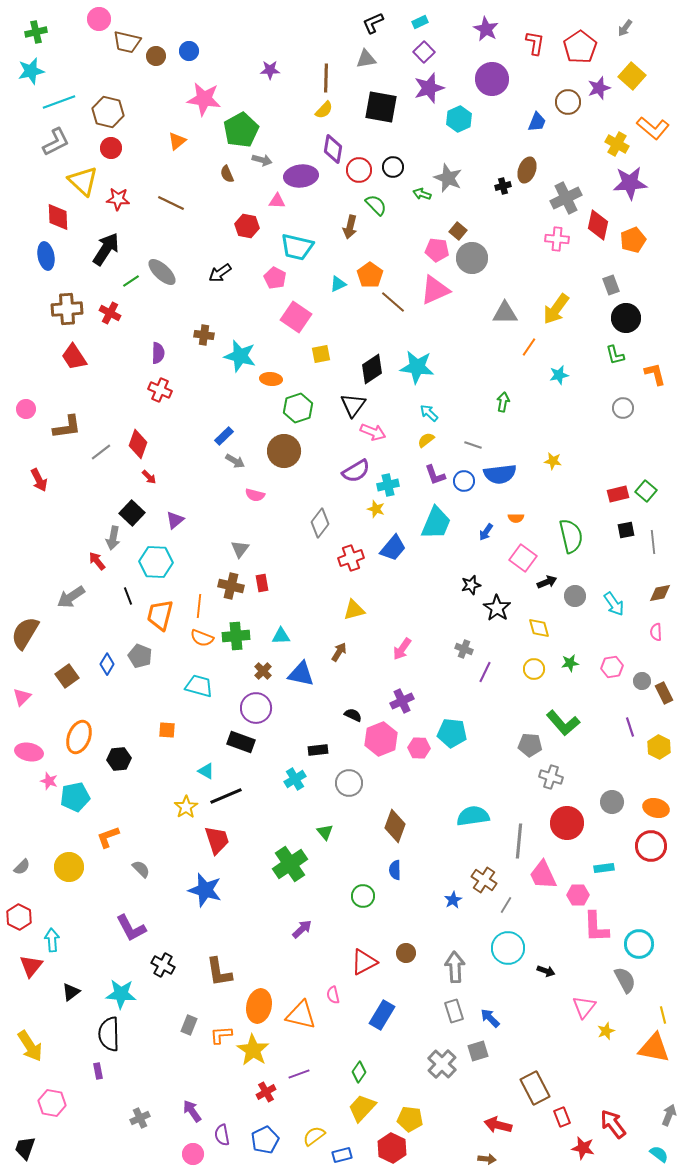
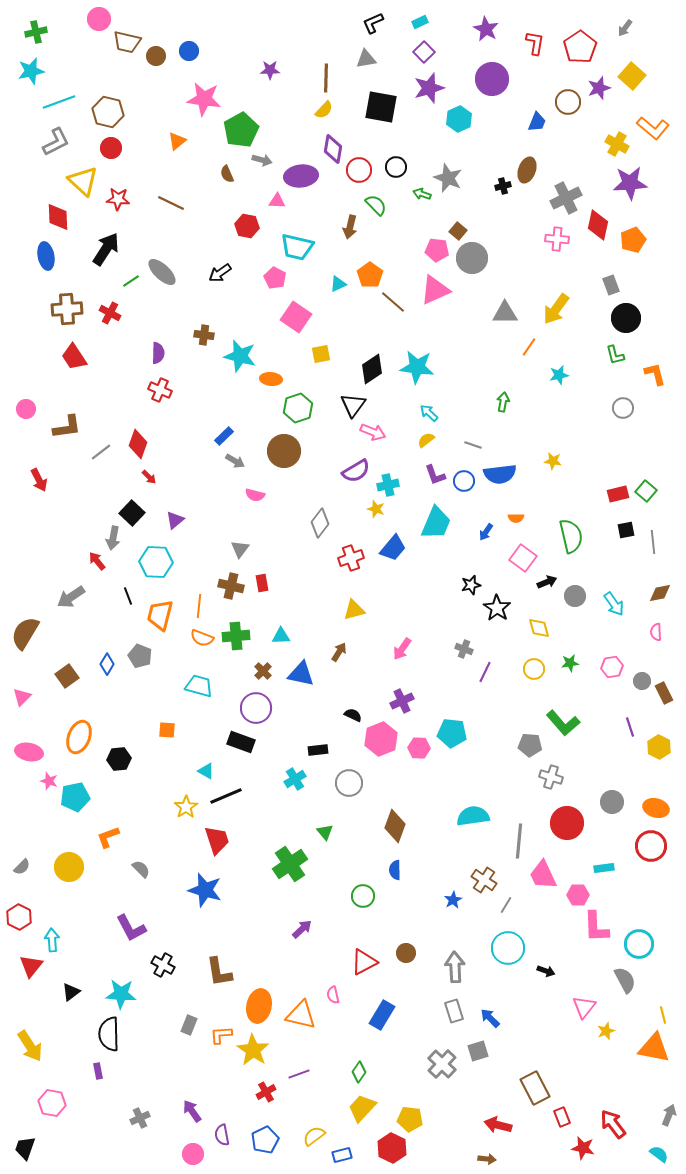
black circle at (393, 167): moved 3 px right
